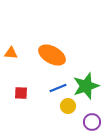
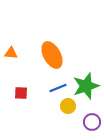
orange ellipse: rotated 32 degrees clockwise
